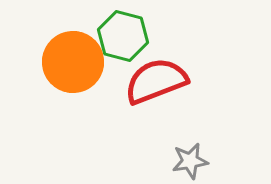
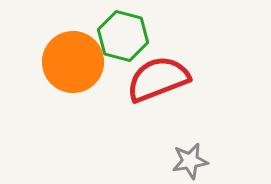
red semicircle: moved 2 px right, 2 px up
